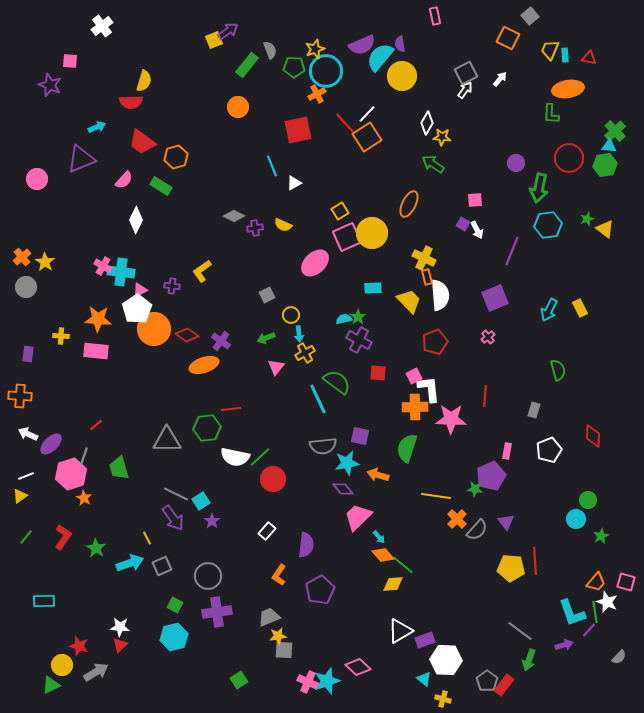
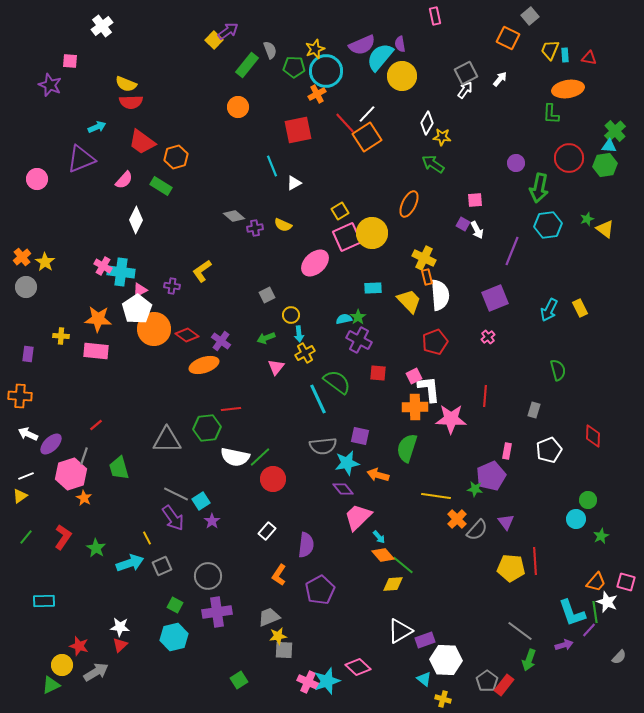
yellow square at (214, 40): rotated 24 degrees counterclockwise
yellow semicircle at (144, 81): moved 18 px left, 3 px down; rotated 95 degrees clockwise
gray diamond at (234, 216): rotated 15 degrees clockwise
